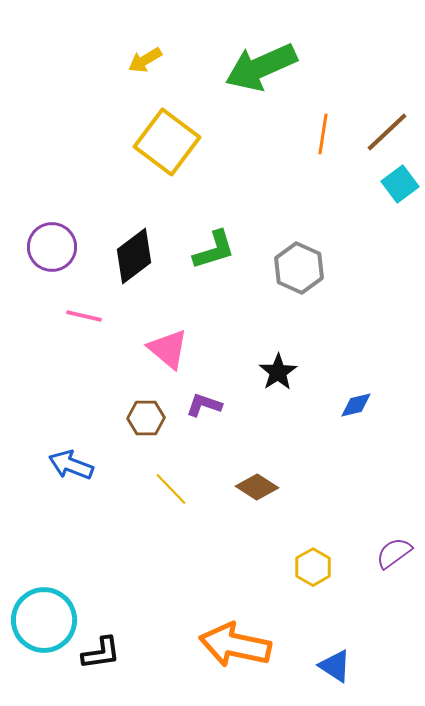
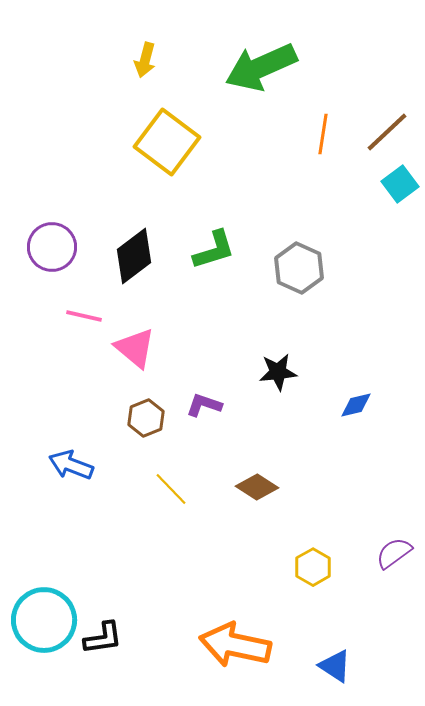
yellow arrow: rotated 44 degrees counterclockwise
pink triangle: moved 33 px left, 1 px up
black star: rotated 27 degrees clockwise
brown hexagon: rotated 21 degrees counterclockwise
black L-shape: moved 2 px right, 15 px up
